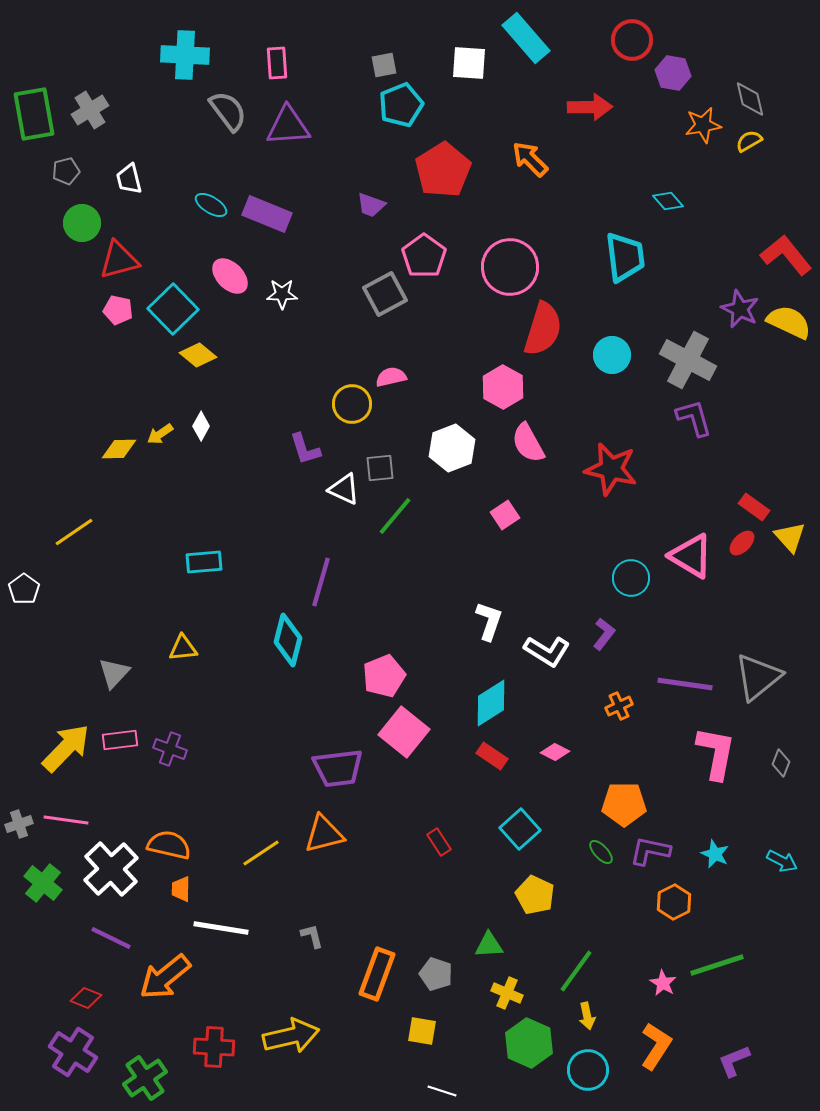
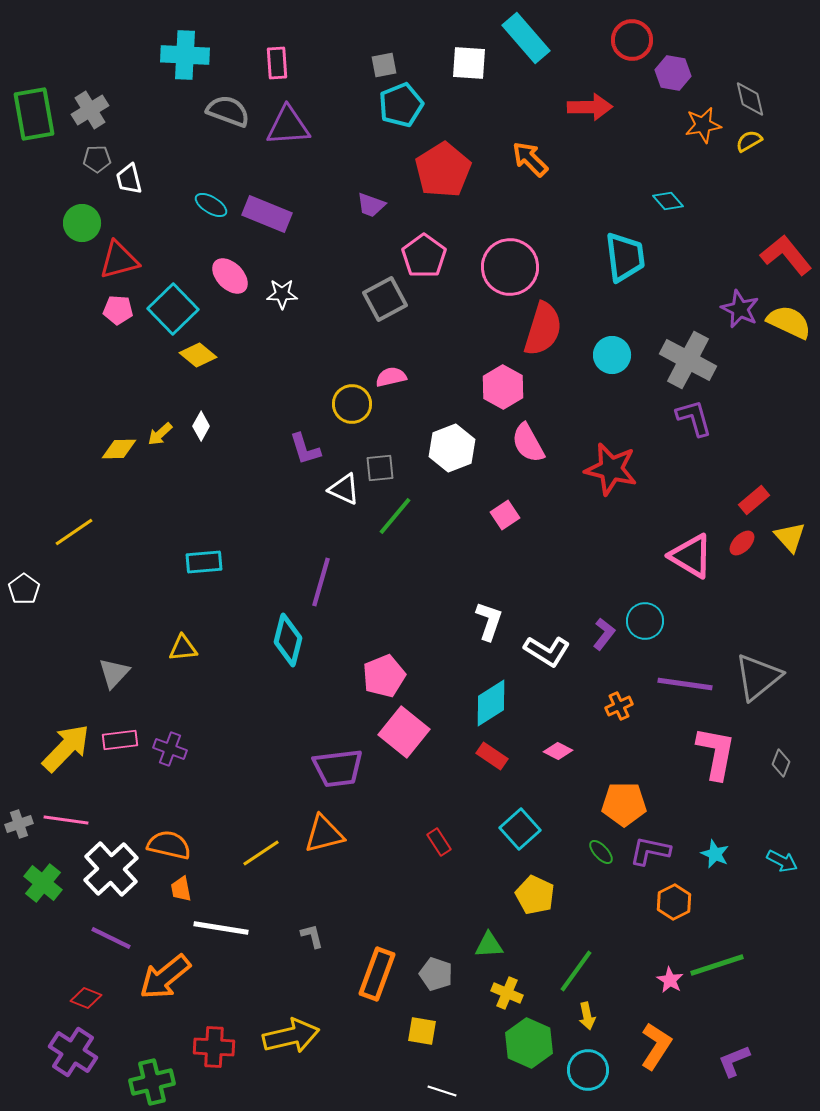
gray semicircle at (228, 111): rotated 33 degrees counterclockwise
gray pentagon at (66, 171): moved 31 px right, 12 px up; rotated 12 degrees clockwise
gray square at (385, 294): moved 5 px down
pink pentagon at (118, 310): rotated 8 degrees counterclockwise
yellow arrow at (160, 434): rotated 8 degrees counterclockwise
red rectangle at (754, 507): moved 7 px up; rotated 76 degrees counterclockwise
cyan circle at (631, 578): moved 14 px right, 43 px down
pink diamond at (555, 752): moved 3 px right, 1 px up
orange trapezoid at (181, 889): rotated 12 degrees counterclockwise
pink star at (663, 983): moved 7 px right, 3 px up
green cross at (145, 1078): moved 7 px right, 4 px down; rotated 21 degrees clockwise
